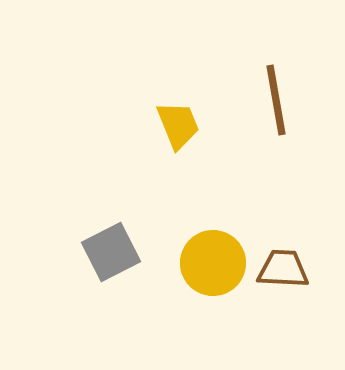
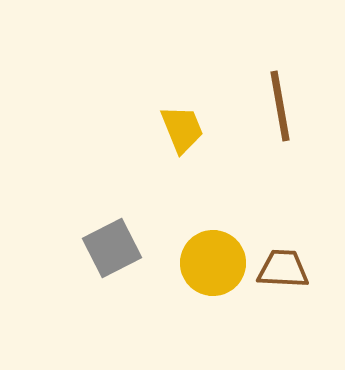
brown line: moved 4 px right, 6 px down
yellow trapezoid: moved 4 px right, 4 px down
gray square: moved 1 px right, 4 px up
